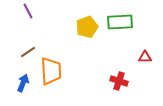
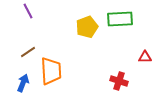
green rectangle: moved 3 px up
